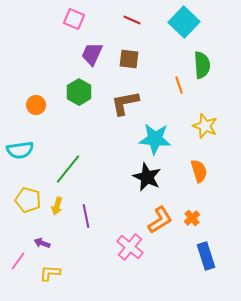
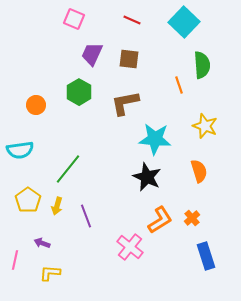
yellow pentagon: rotated 20 degrees clockwise
purple line: rotated 10 degrees counterclockwise
pink line: moved 3 px left, 1 px up; rotated 24 degrees counterclockwise
